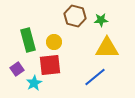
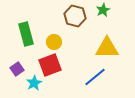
green star: moved 2 px right, 10 px up; rotated 24 degrees counterclockwise
green rectangle: moved 2 px left, 6 px up
red square: rotated 15 degrees counterclockwise
